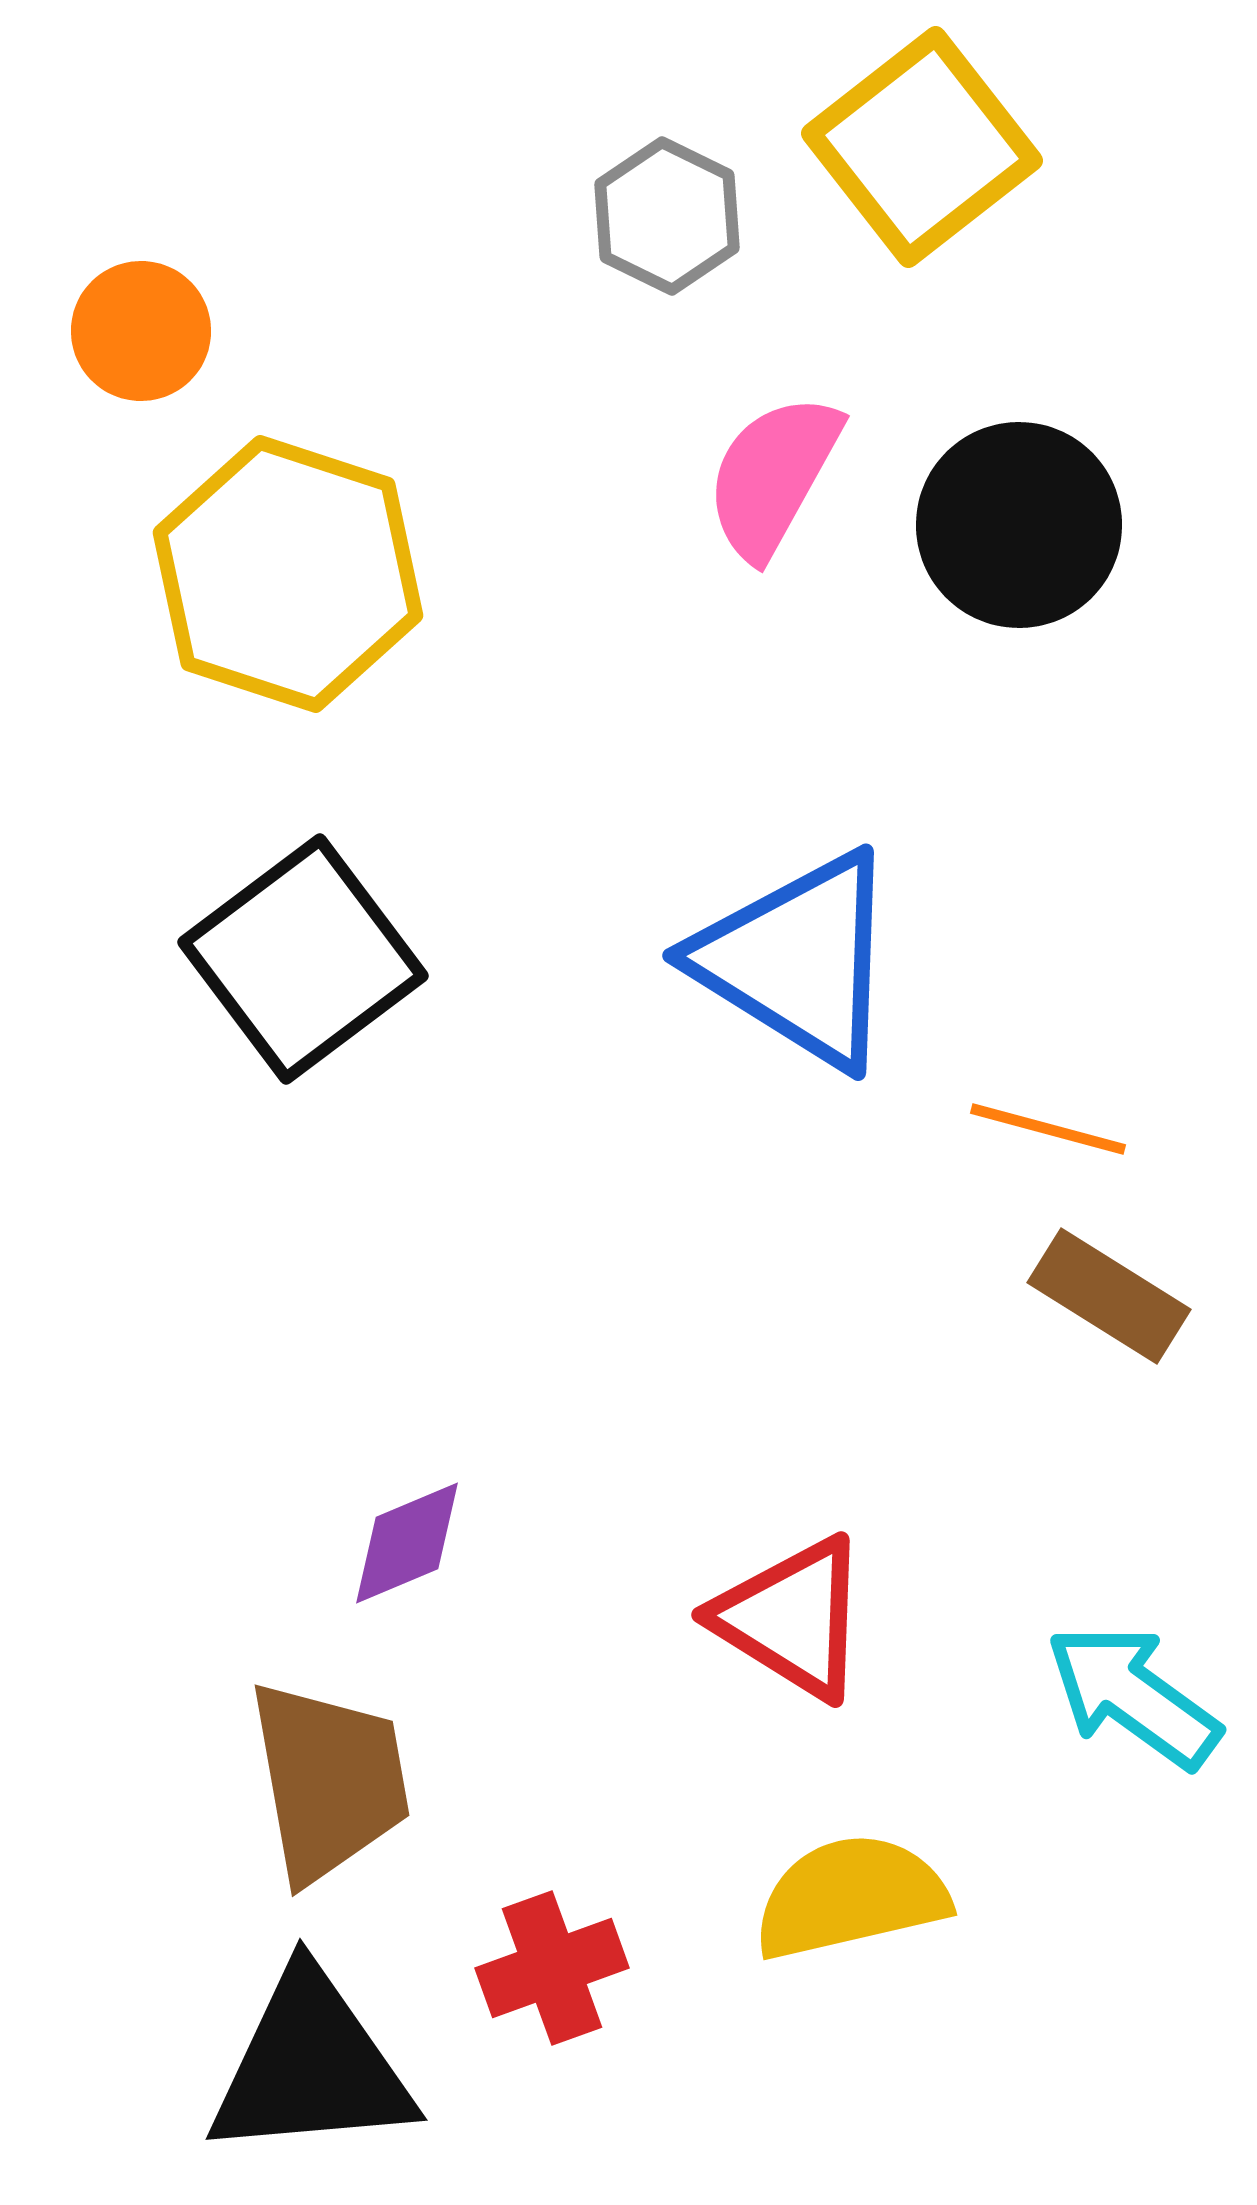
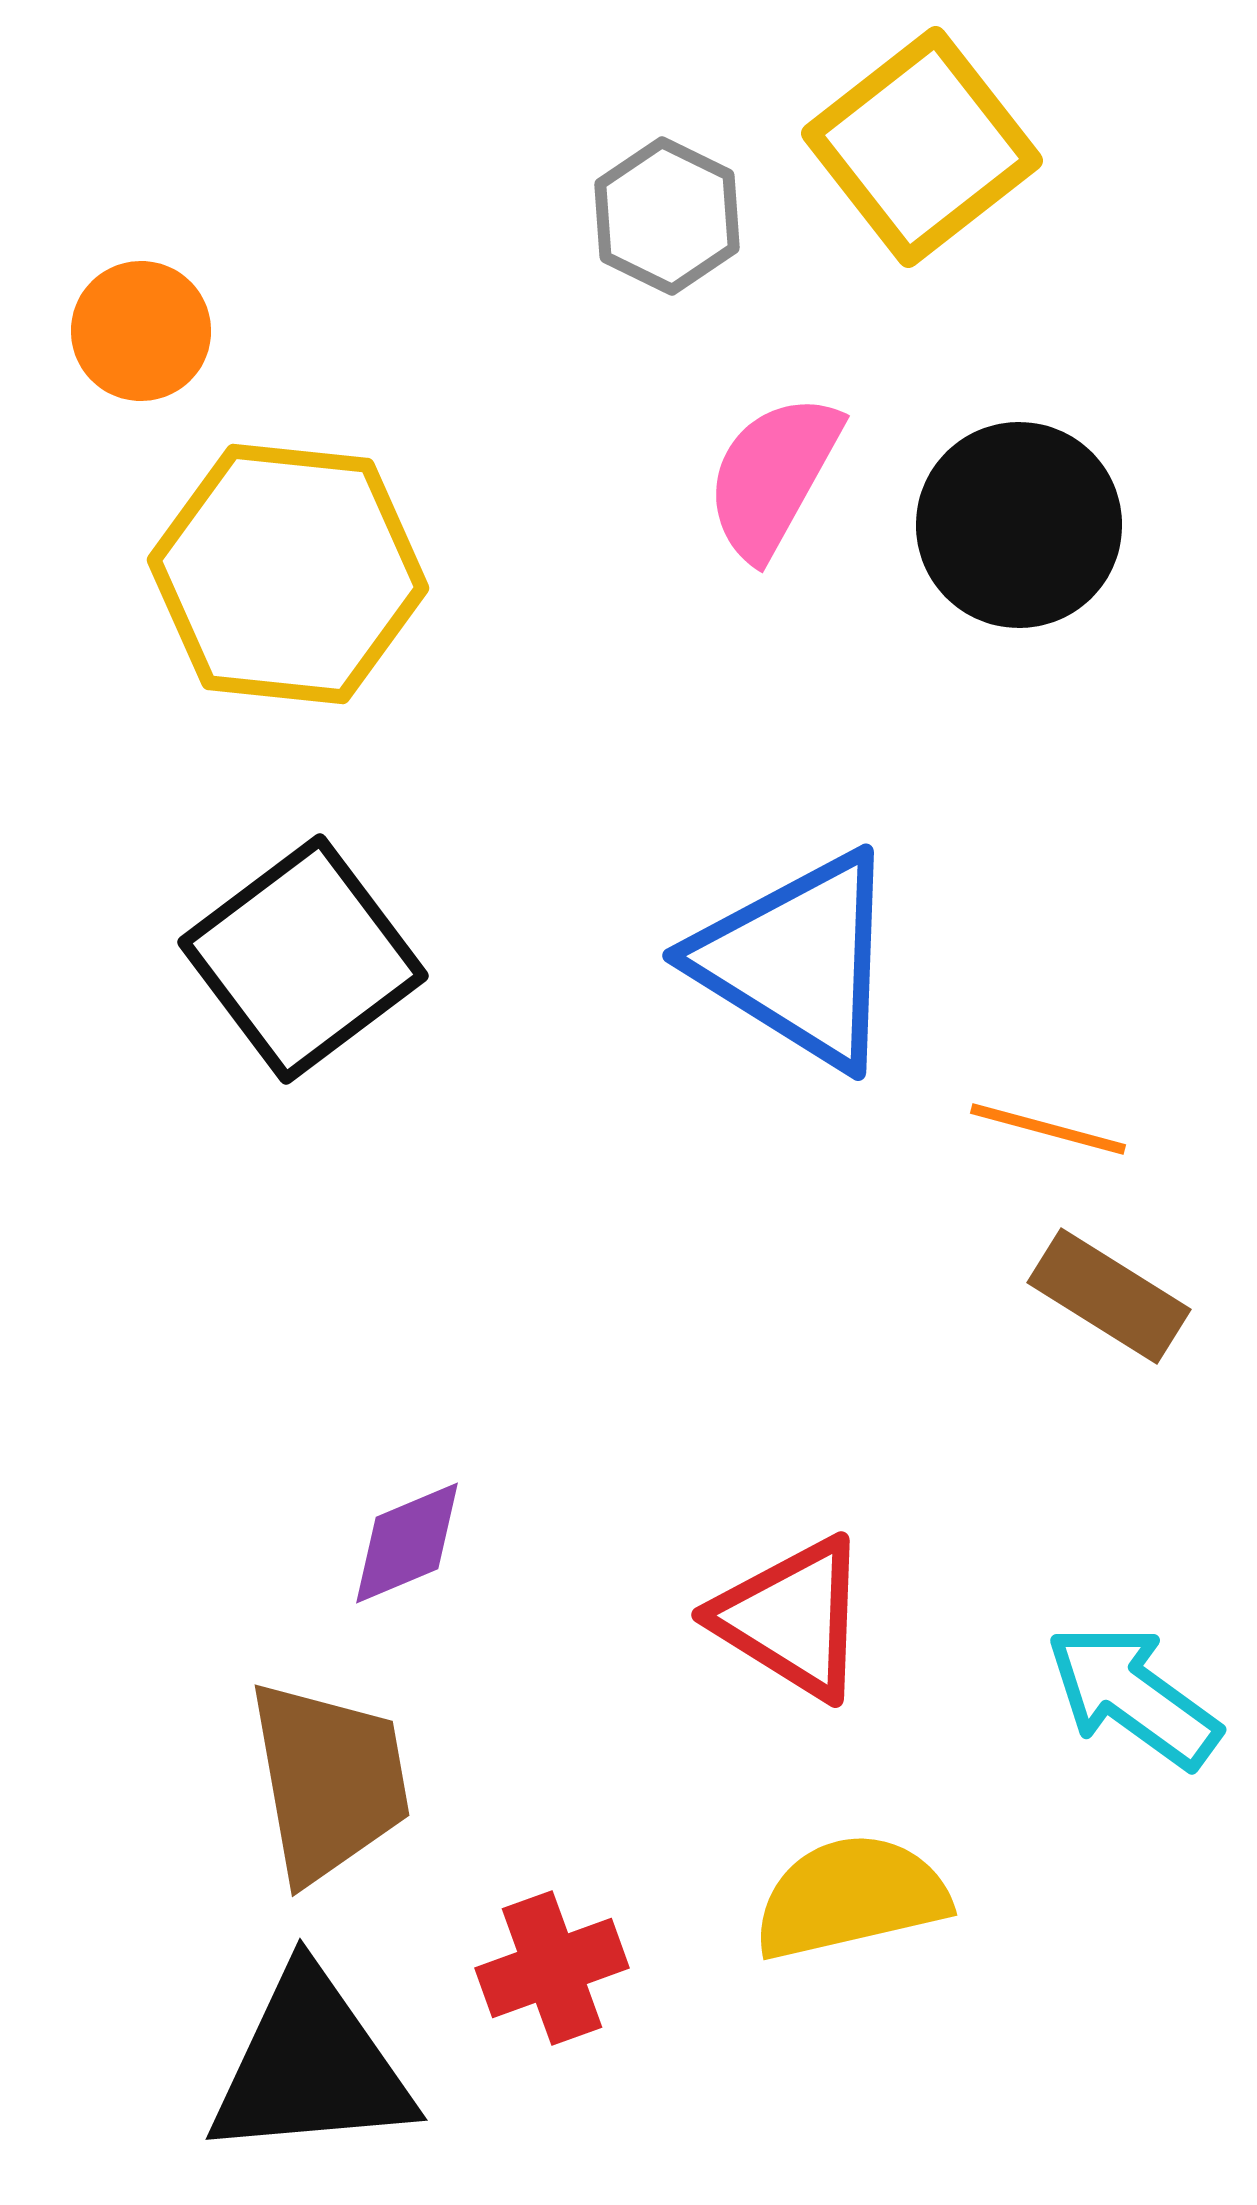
yellow hexagon: rotated 12 degrees counterclockwise
